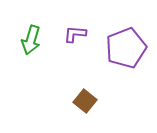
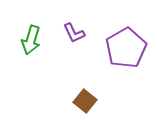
purple L-shape: moved 1 px left, 1 px up; rotated 120 degrees counterclockwise
purple pentagon: rotated 9 degrees counterclockwise
